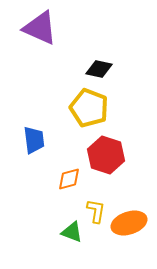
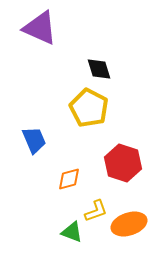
black diamond: rotated 60 degrees clockwise
yellow pentagon: rotated 6 degrees clockwise
blue trapezoid: rotated 16 degrees counterclockwise
red hexagon: moved 17 px right, 8 px down
yellow L-shape: rotated 60 degrees clockwise
orange ellipse: moved 1 px down
